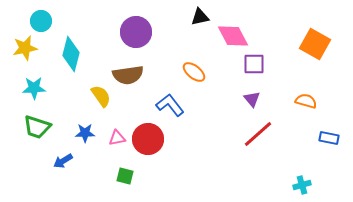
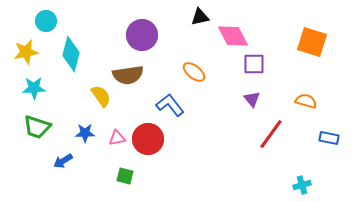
cyan circle: moved 5 px right
purple circle: moved 6 px right, 3 px down
orange square: moved 3 px left, 2 px up; rotated 12 degrees counterclockwise
yellow star: moved 1 px right, 4 px down
red line: moved 13 px right; rotated 12 degrees counterclockwise
